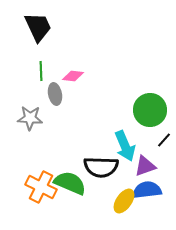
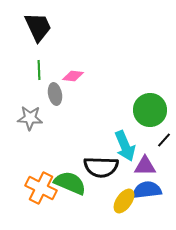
green line: moved 2 px left, 1 px up
purple triangle: rotated 20 degrees clockwise
orange cross: moved 1 px down
